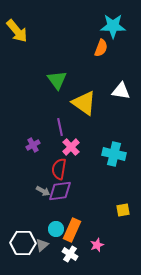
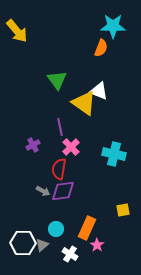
white triangle: moved 22 px left; rotated 12 degrees clockwise
purple diamond: moved 3 px right
orange rectangle: moved 15 px right, 2 px up
pink star: rotated 16 degrees counterclockwise
